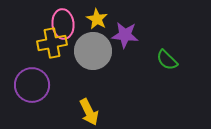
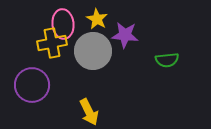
green semicircle: rotated 50 degrees counterclockwise
